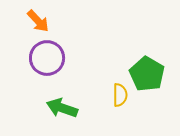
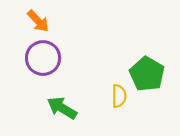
purple circle: moved 4 px left
yellow semicircle: moved 1 px left, 1 px down
green arrow: rotated 12 degrees clockwise
